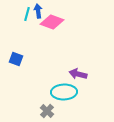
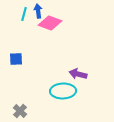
cyan line: moved 3 px left
pink diamond: moved 2 px left, 1 px down
blue square: rotated 24 degrees counterclockwise
cyan ellipse: moved 1 px left, 1 px up
gray cross: moved 27 px left
